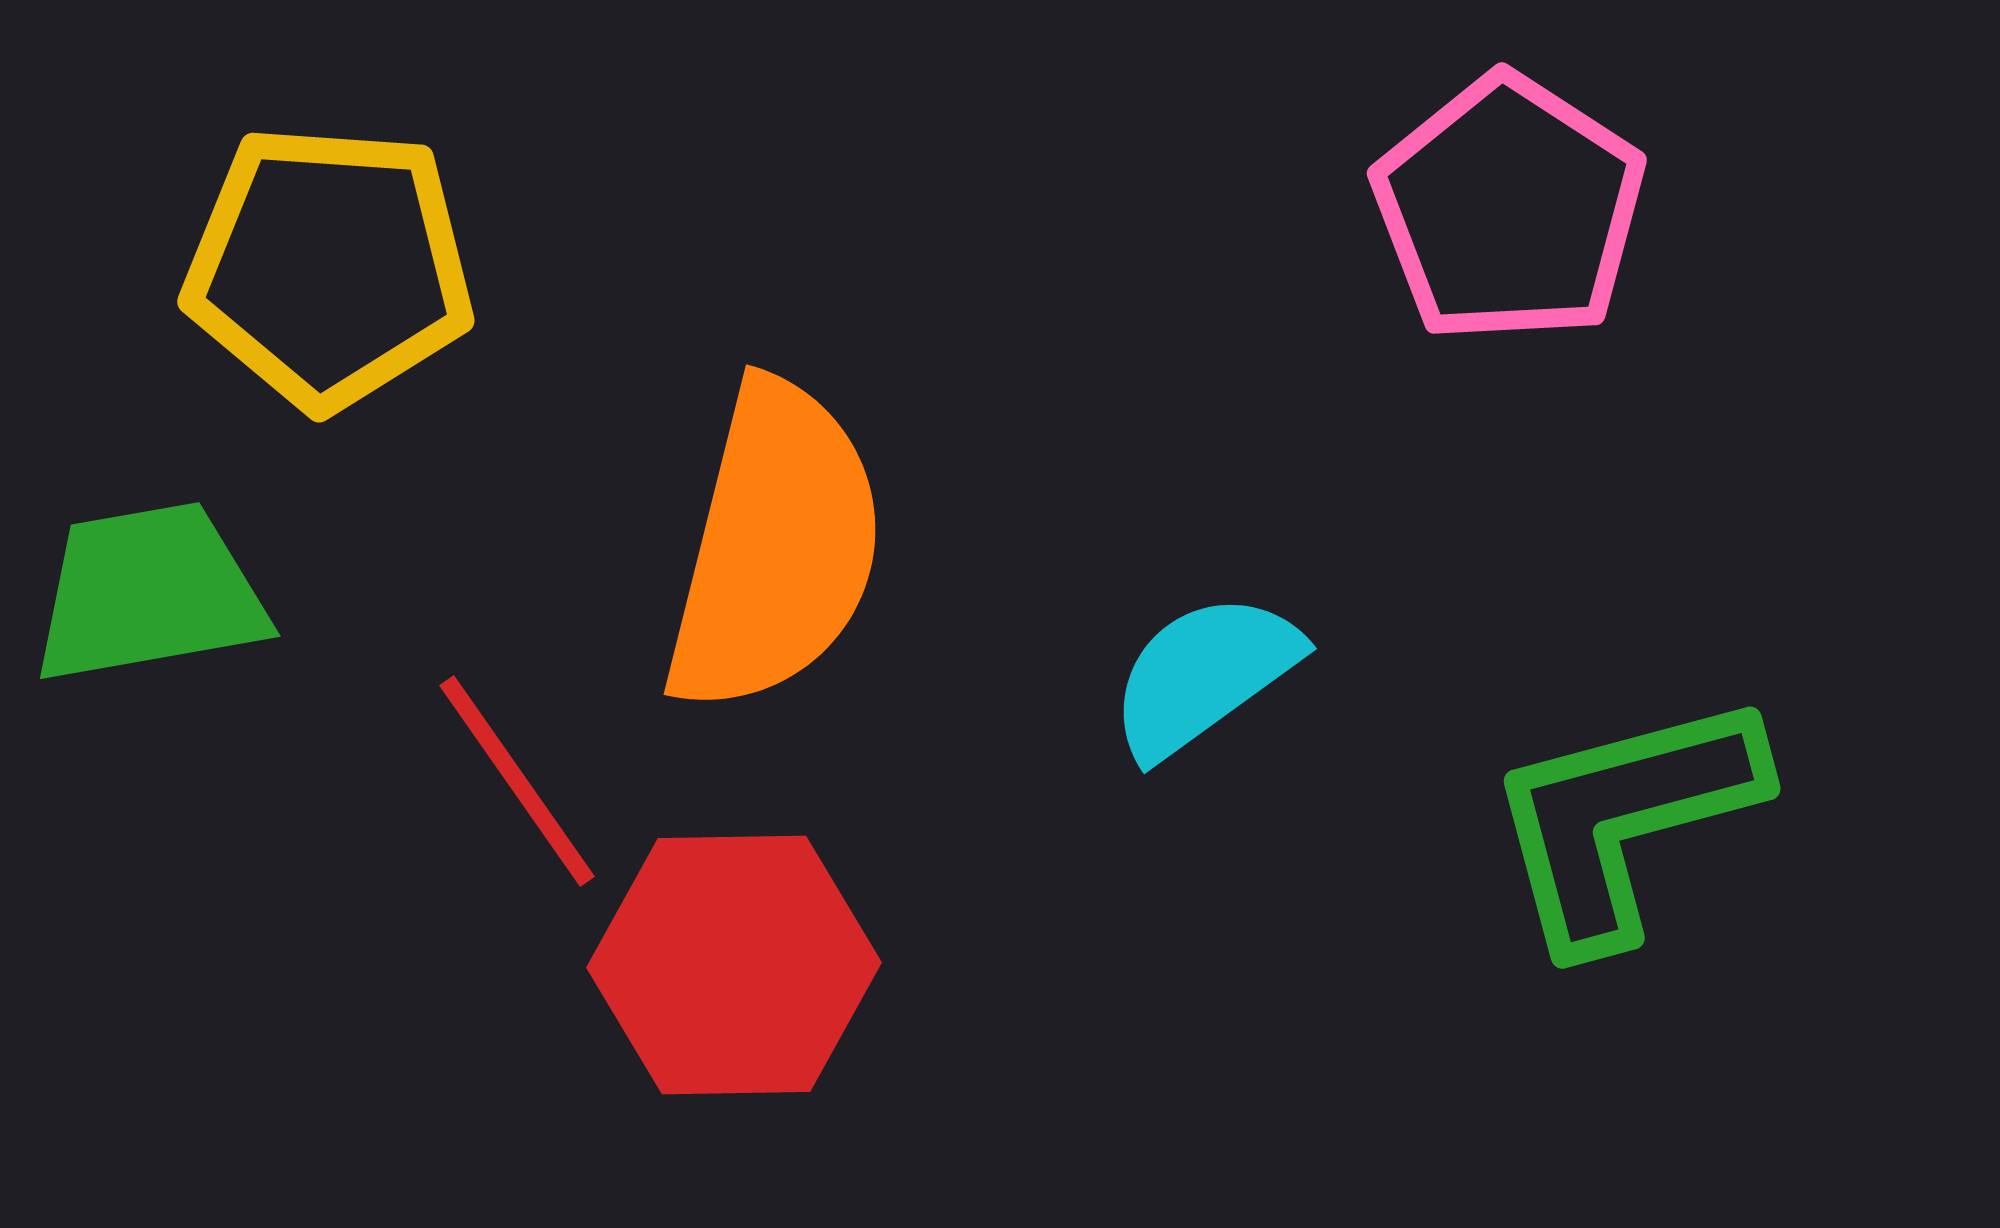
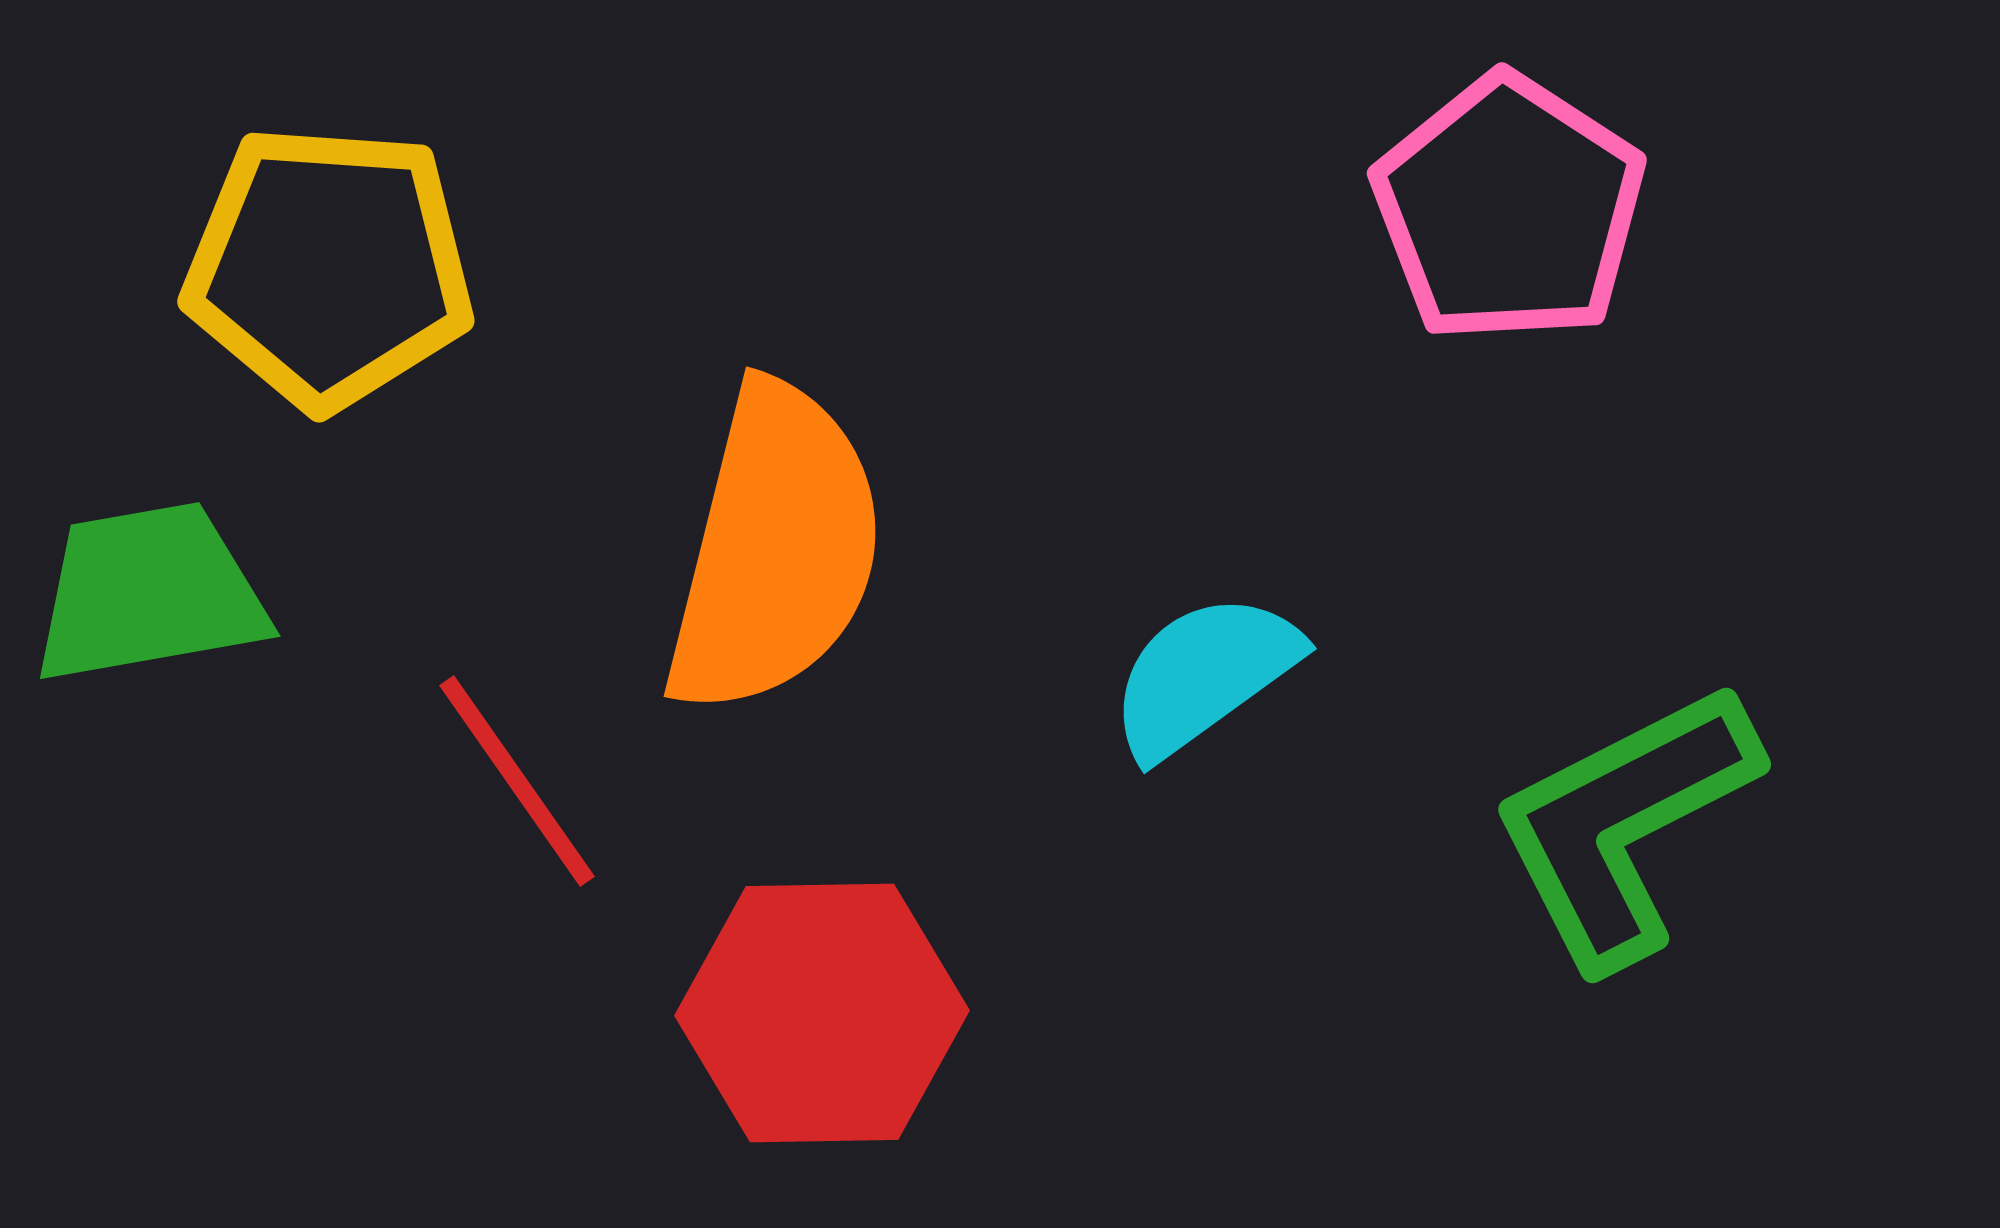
orange semicircle: moved 2 px down
green L-shape: moved 5 px down; rotated 12 degrees counterclockwise
red hexagon: moved 88 px right, 48 px down
